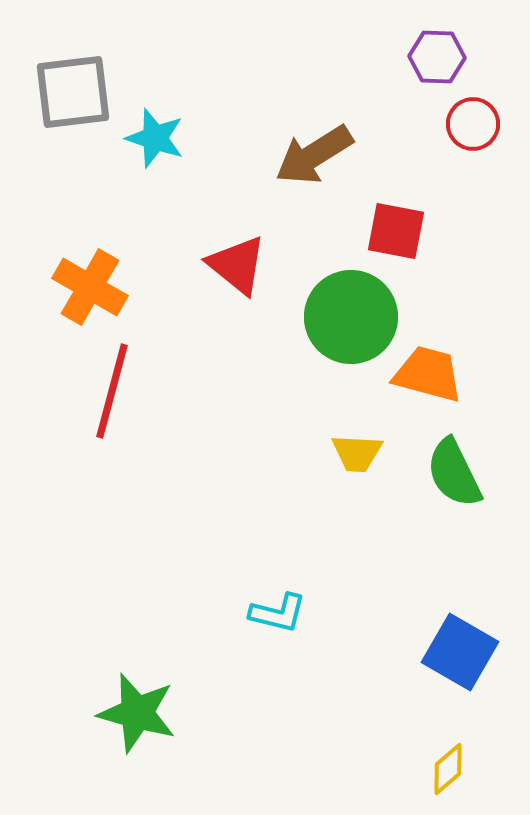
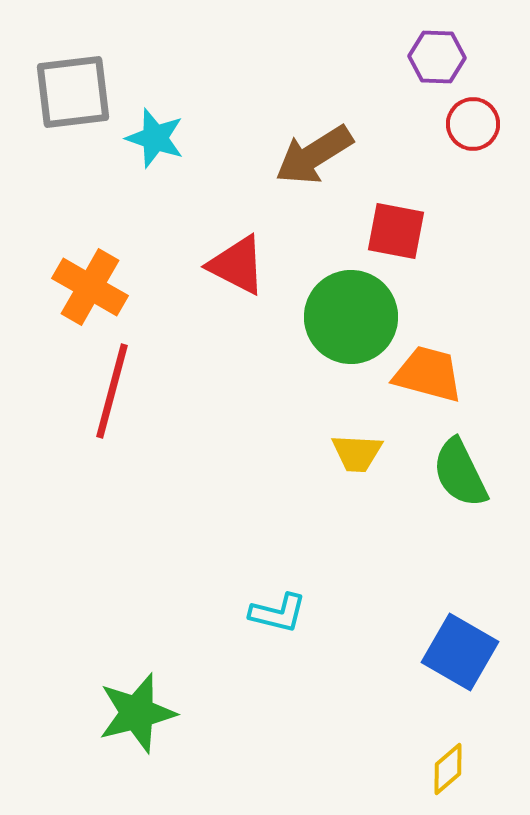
red triangle: rotated 12 degrees counterclockwise
green semicircle: moved 6 px right
green star: rotated 30 degrees counterclockwise
